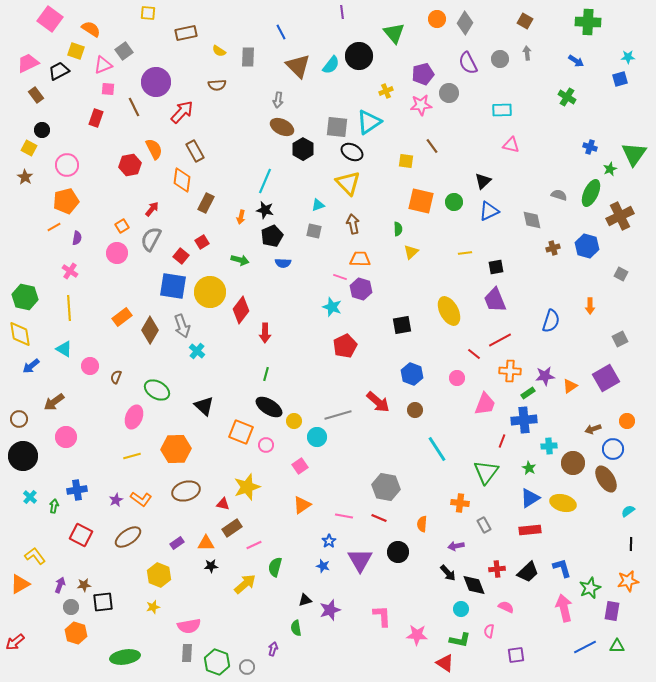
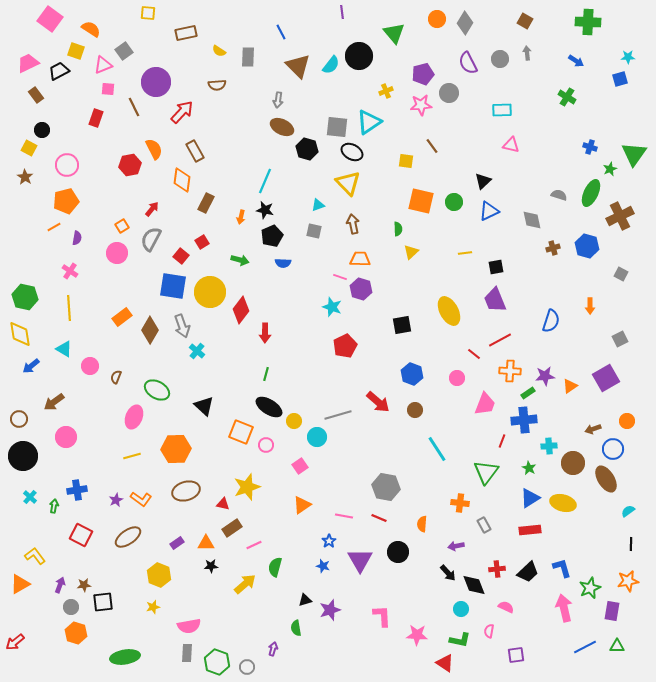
black hexagon at (303, 149): moved 4 px right; rotated 15 degrees counterclockwise
